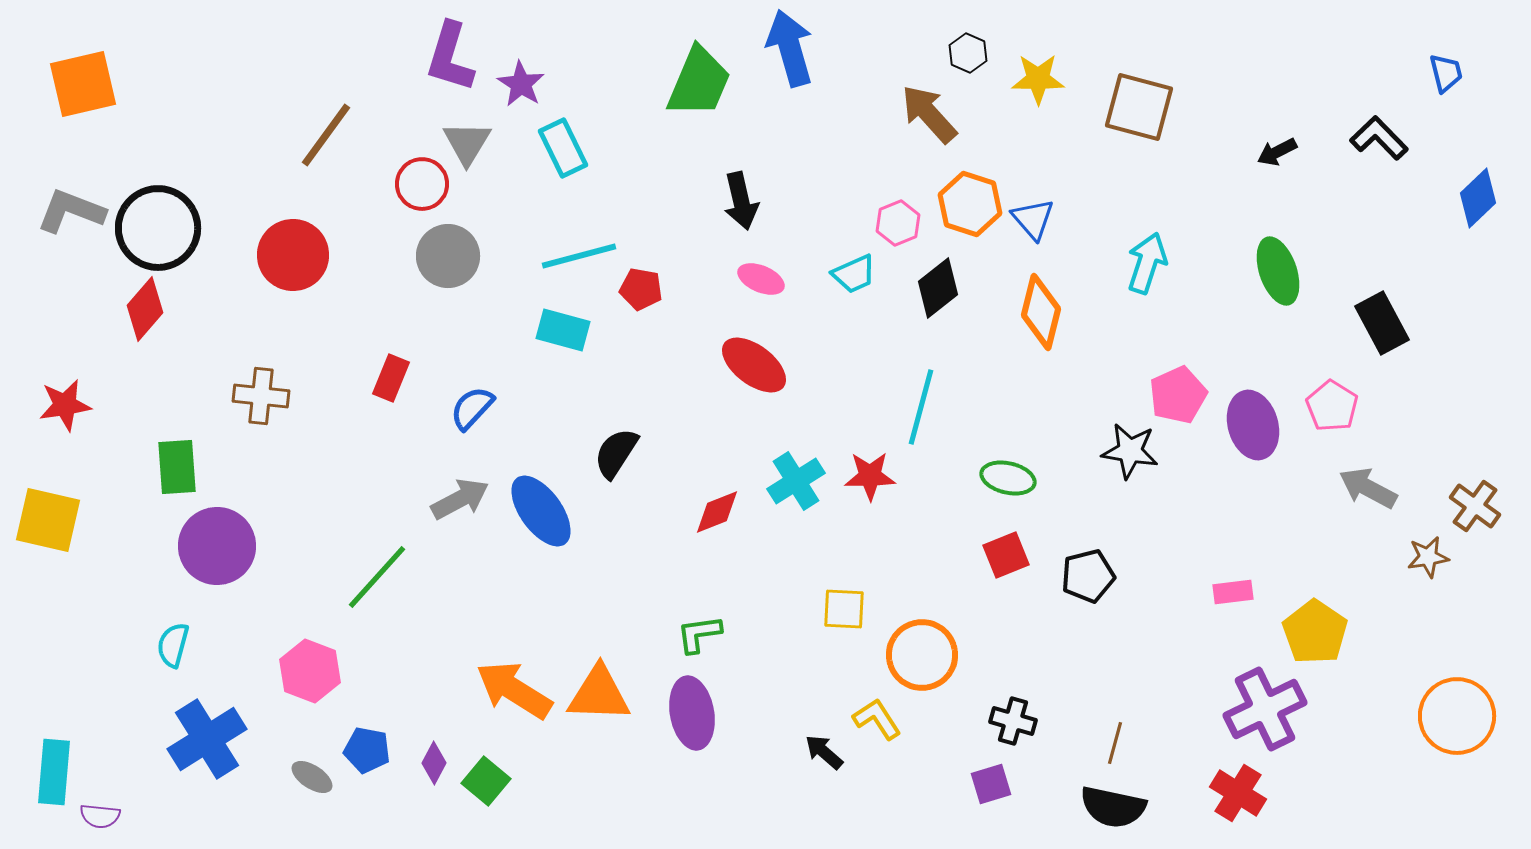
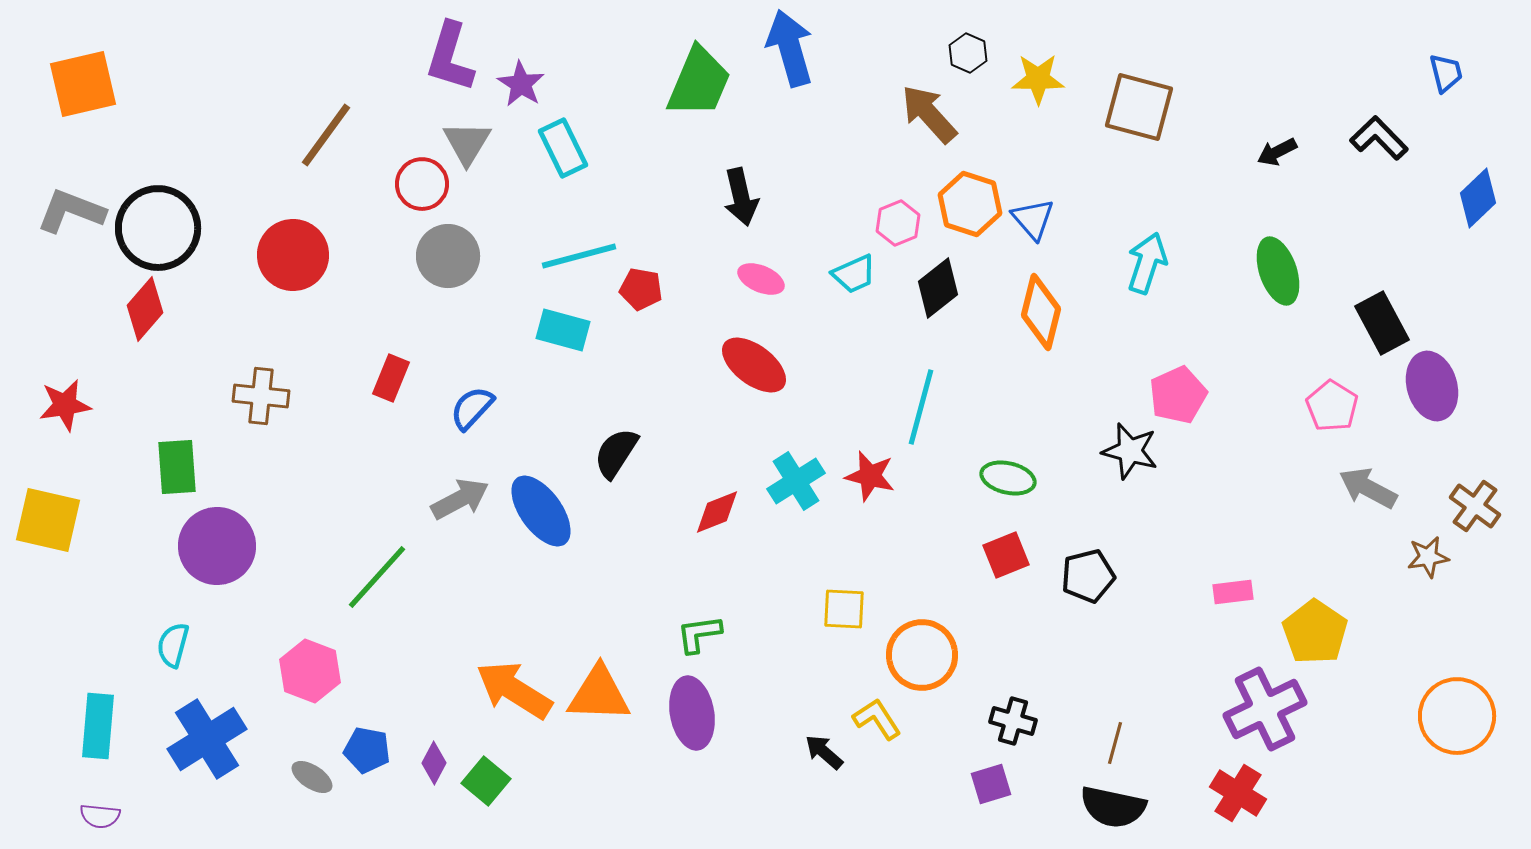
black arrow at (741, 201): moved 4 px up
purple ellipse at (1253, 425): moved 179 px right, 39 px up
black star at (1130, 451): rotated 6 degrees clockwise
red star at (870, 476): rotated 15 degrees clockwise
cyan rectangle at (54, 772): moved 44 px right, 46 px up
